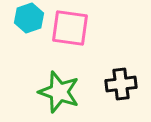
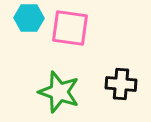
cyan hexagon: rotated 20 degrees clockwise
black cross: rotated 12 degrees clockwise
